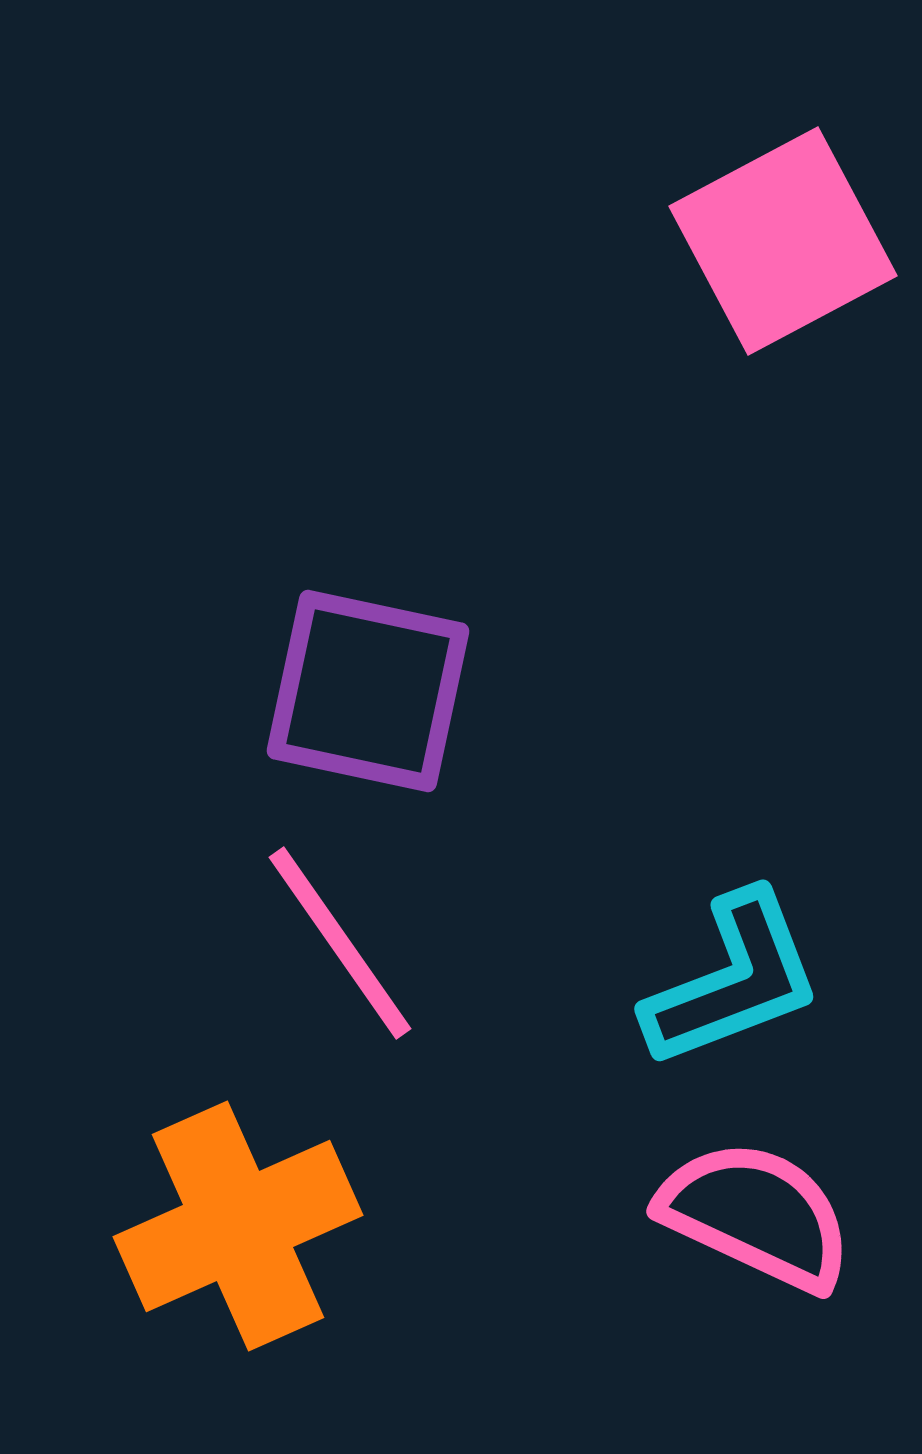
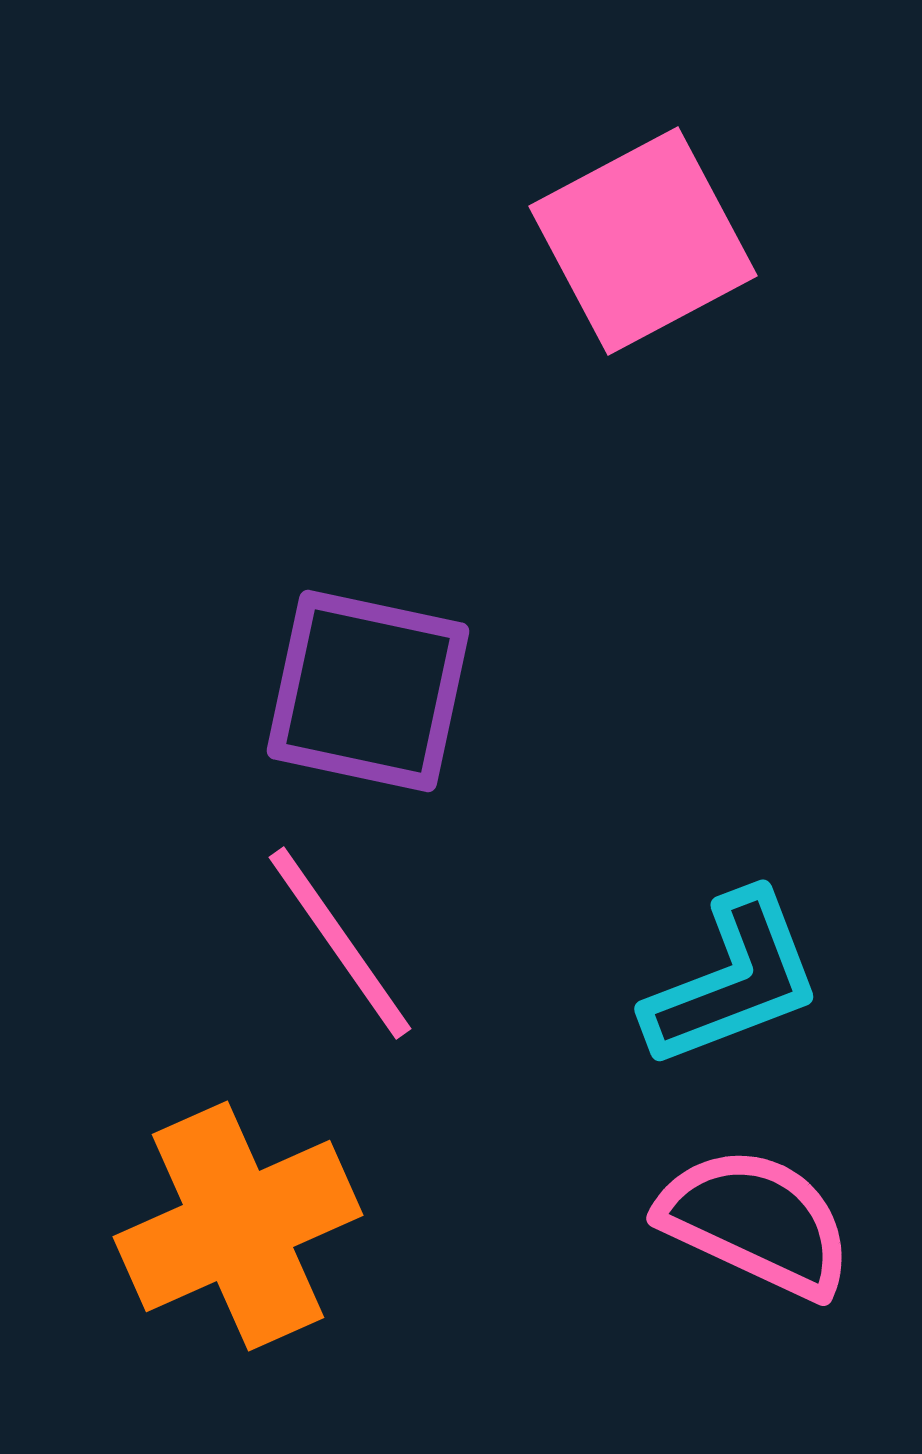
pink square: moved 140 px left
pink semicircle: moved 7 px down
